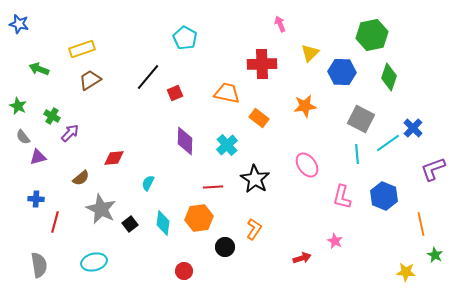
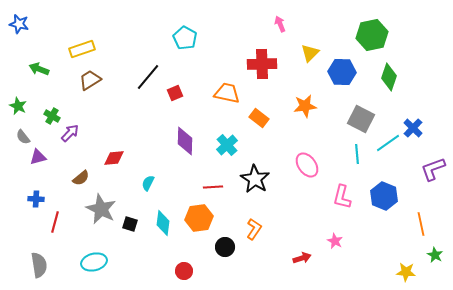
black square at (130, 224): rotated 35 degrees counterclockwise
